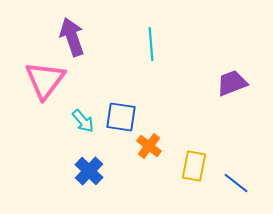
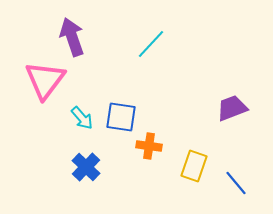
cyan line: rotated 48 degrees clockwise
purple trapezoid: moved 25 px down
cyan arrow: moved 1 px left, 3 px up
orange cross: rotated 30 degrees counterclockwise
yellow rectangle: rotated 8 degrees clockwise
blue cross: moved 3 px left, 4 px up
blue line: rotated 12 degrees clockwise
